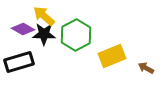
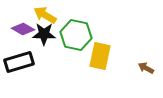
yellow arrow: moved 1 px right, 1 px up; rotated 10 degrees counterclockwise
green hexagon: rotated 20 degrees counterclockwise
yellow rectangle: moved 12 px left; rotated 56 degrees counterclockwise
